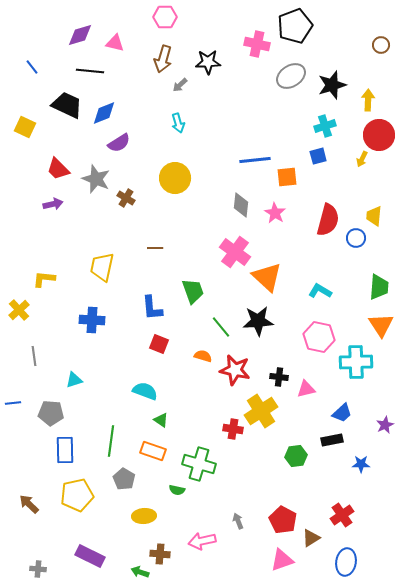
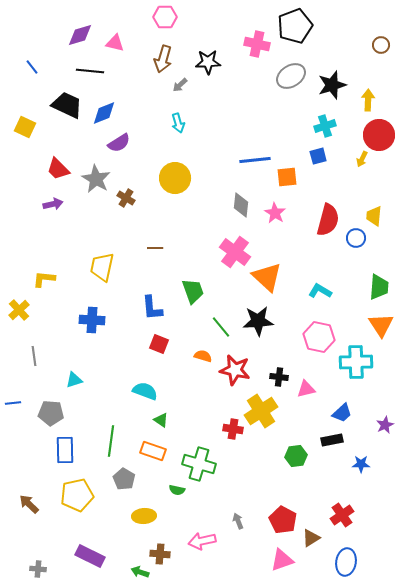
gray star at (96, 179): rotated 8 degrees clockwise
